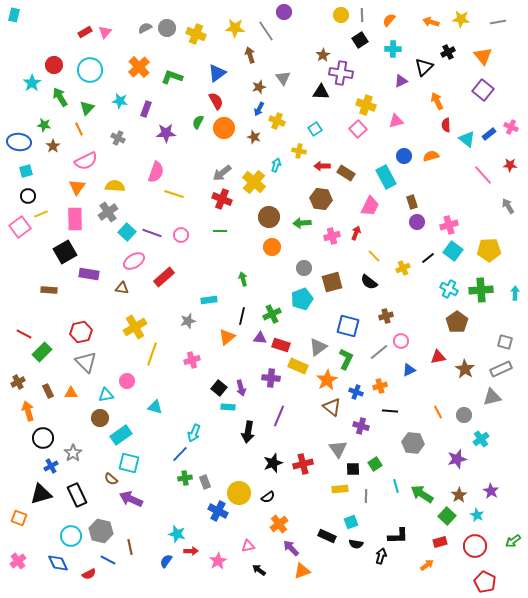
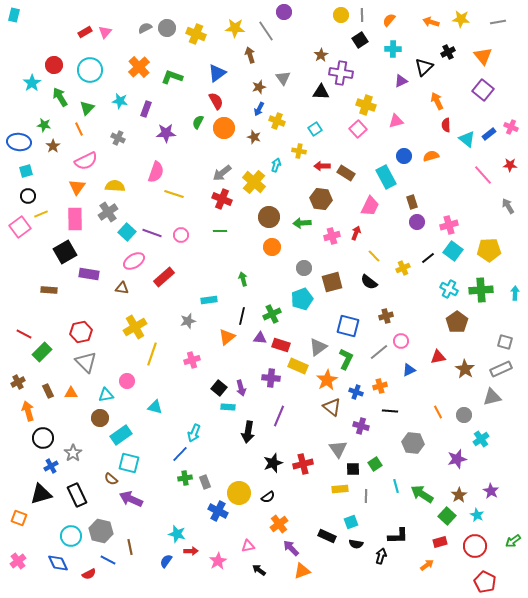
brown star at (323, 55): moved 2 px left
